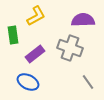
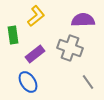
yellow L-shape: rotated 10 degrees counterclockwise
blue ellipse: rotated 30 degrees clockwise
